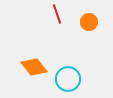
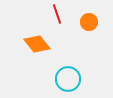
orange diamond: moved 3 px right, 23 px up
